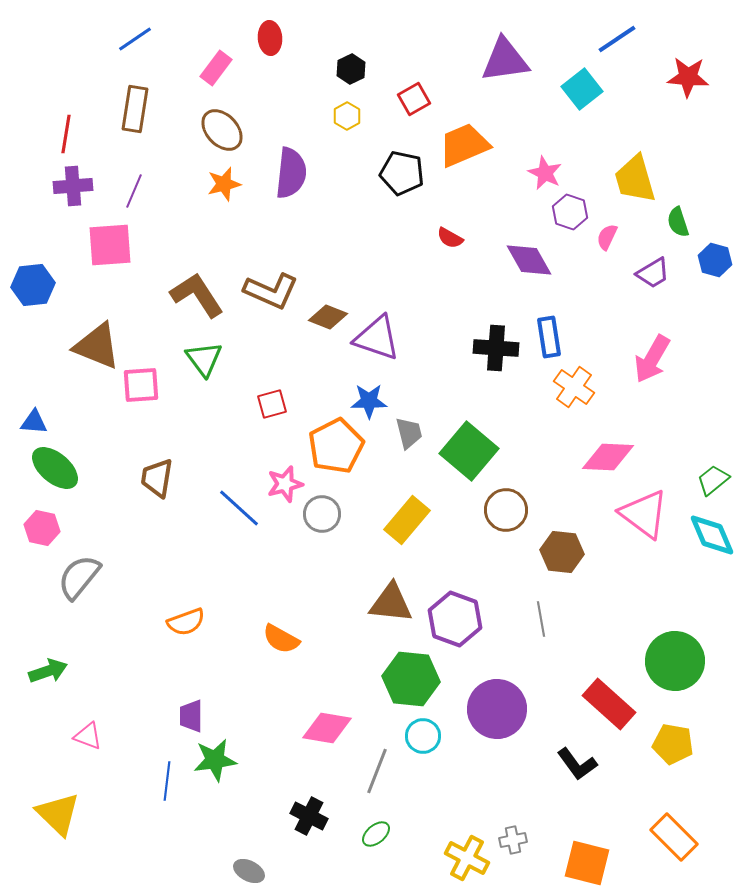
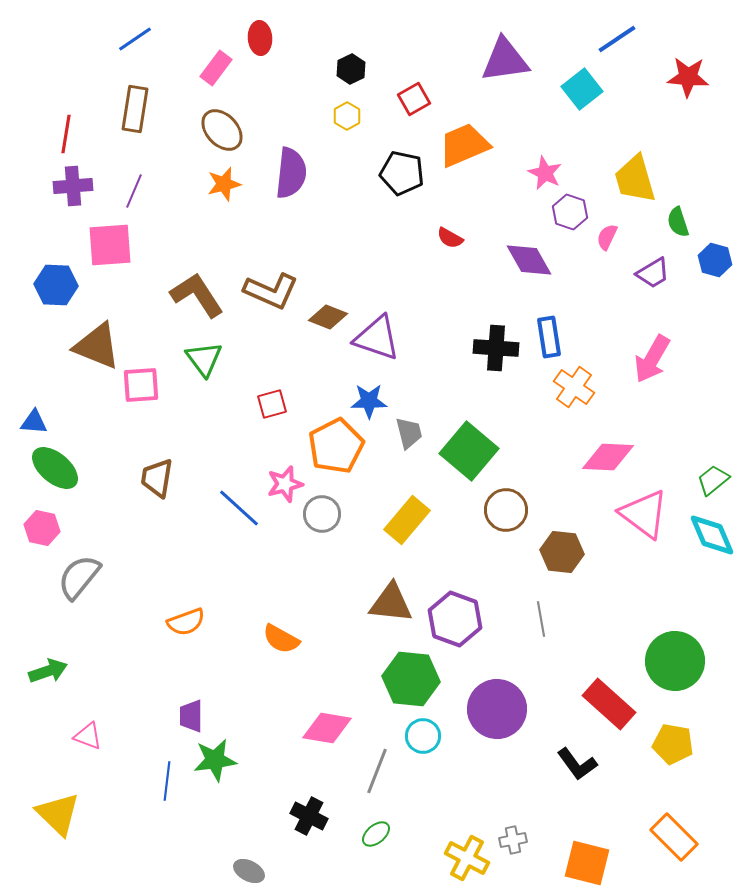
red ellipse at (270, 38): moved 10 px left
blue hexagon at (33, 285): moved 23 px right; rotated 9 degrees clockwise
